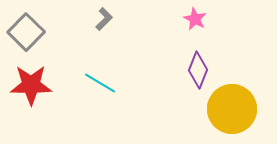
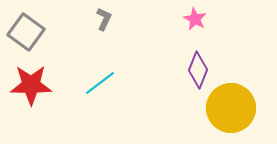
gray L-shape: rotated 20 degrees counterclockwise
gray square: rotated 9 degrees counterclockwise
cyan line: rotated 68 degrees counterclockwise
yellow circle: moved 1 px left, 1 px up
